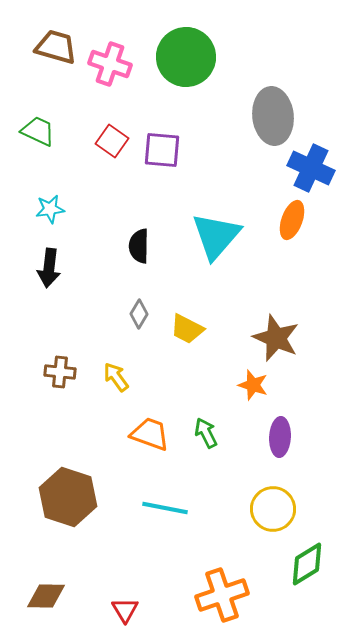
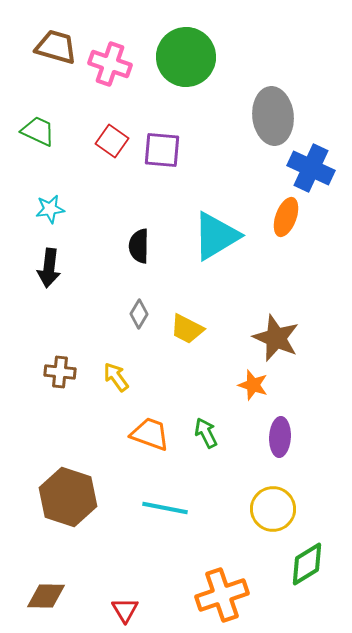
orange ellipse: moved 6 px left, 3 px up
cyan triangle: rotated 18 degrees clockwise
